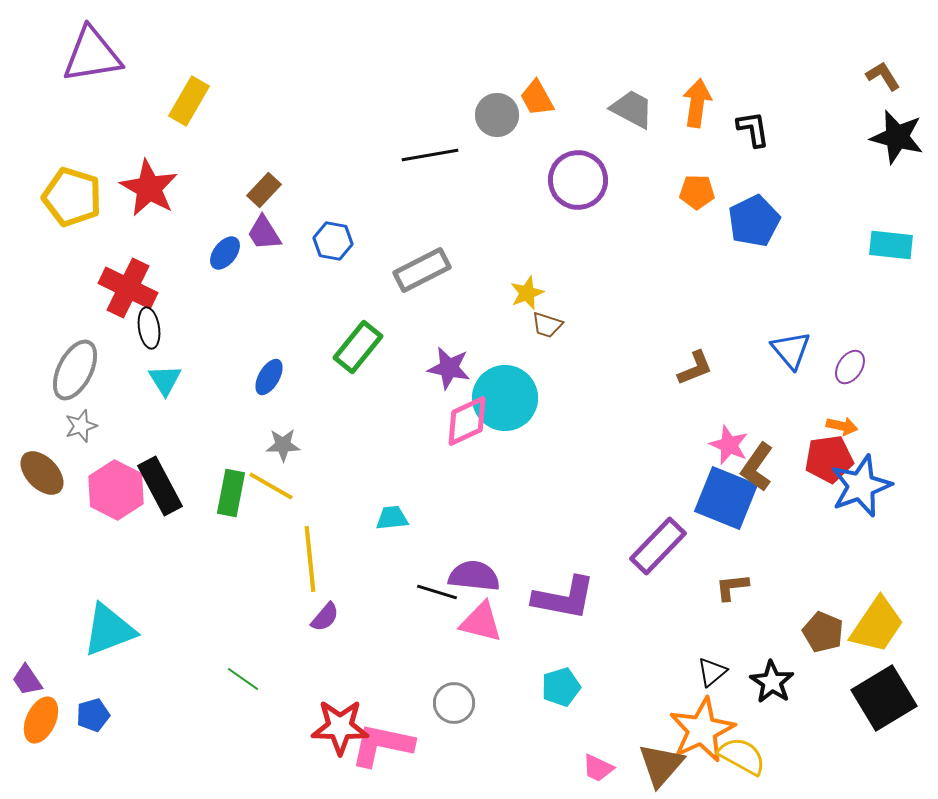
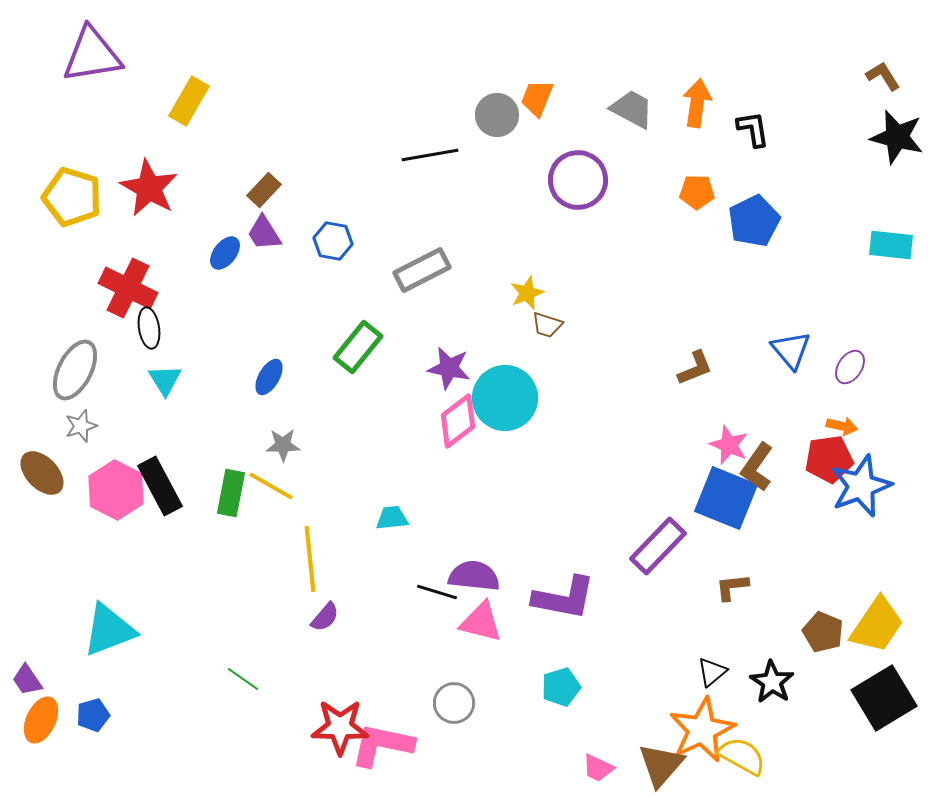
orange trapezoid at (537, 98): rotated 51 degrees clockwise
pink diamond at (467, 421): moved 9 px left; rotated 12 degrees counterclockwise
